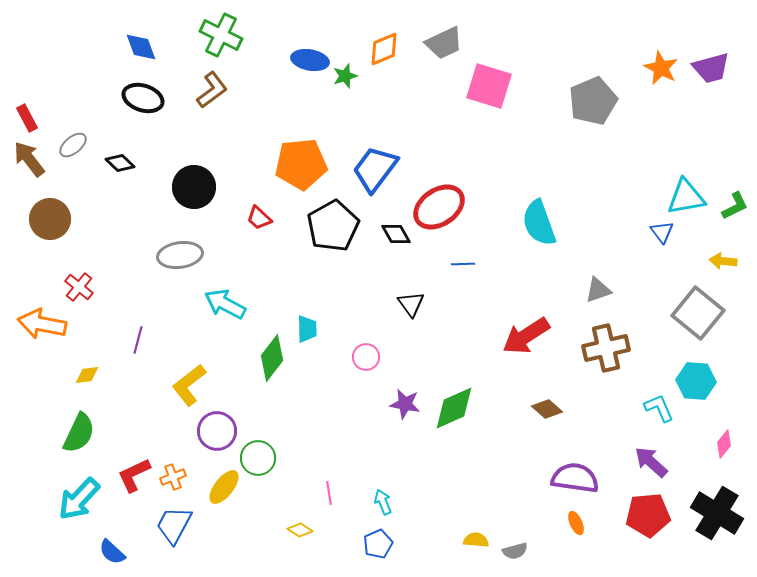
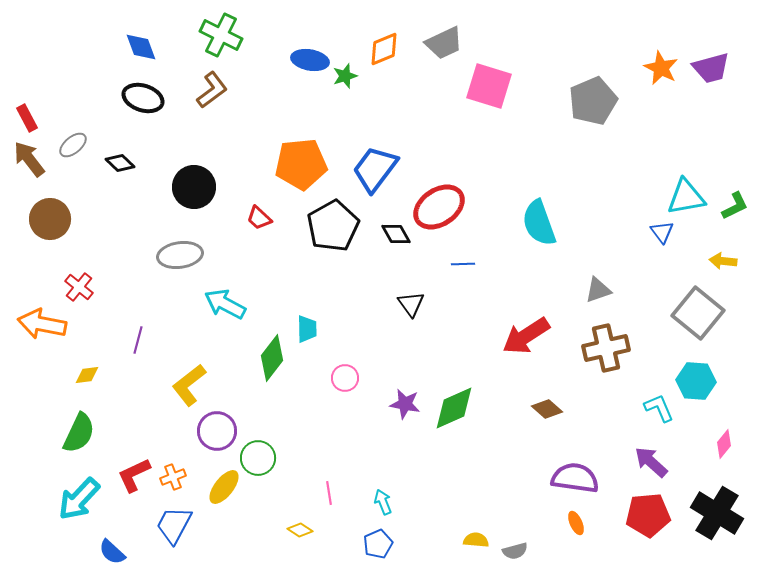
pink circle at (366, 357): moved 21 px left, 21 px down
